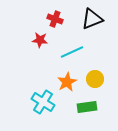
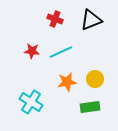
black triangle: moved 1 px left, 1 px down
red star: moved 8 px left, 11 px down
cyan line: moved 11 px left
orange star: rotated 18 degrees clockwise
cyan cross: moved 12 px left
green rectangle: moved 3 px right
